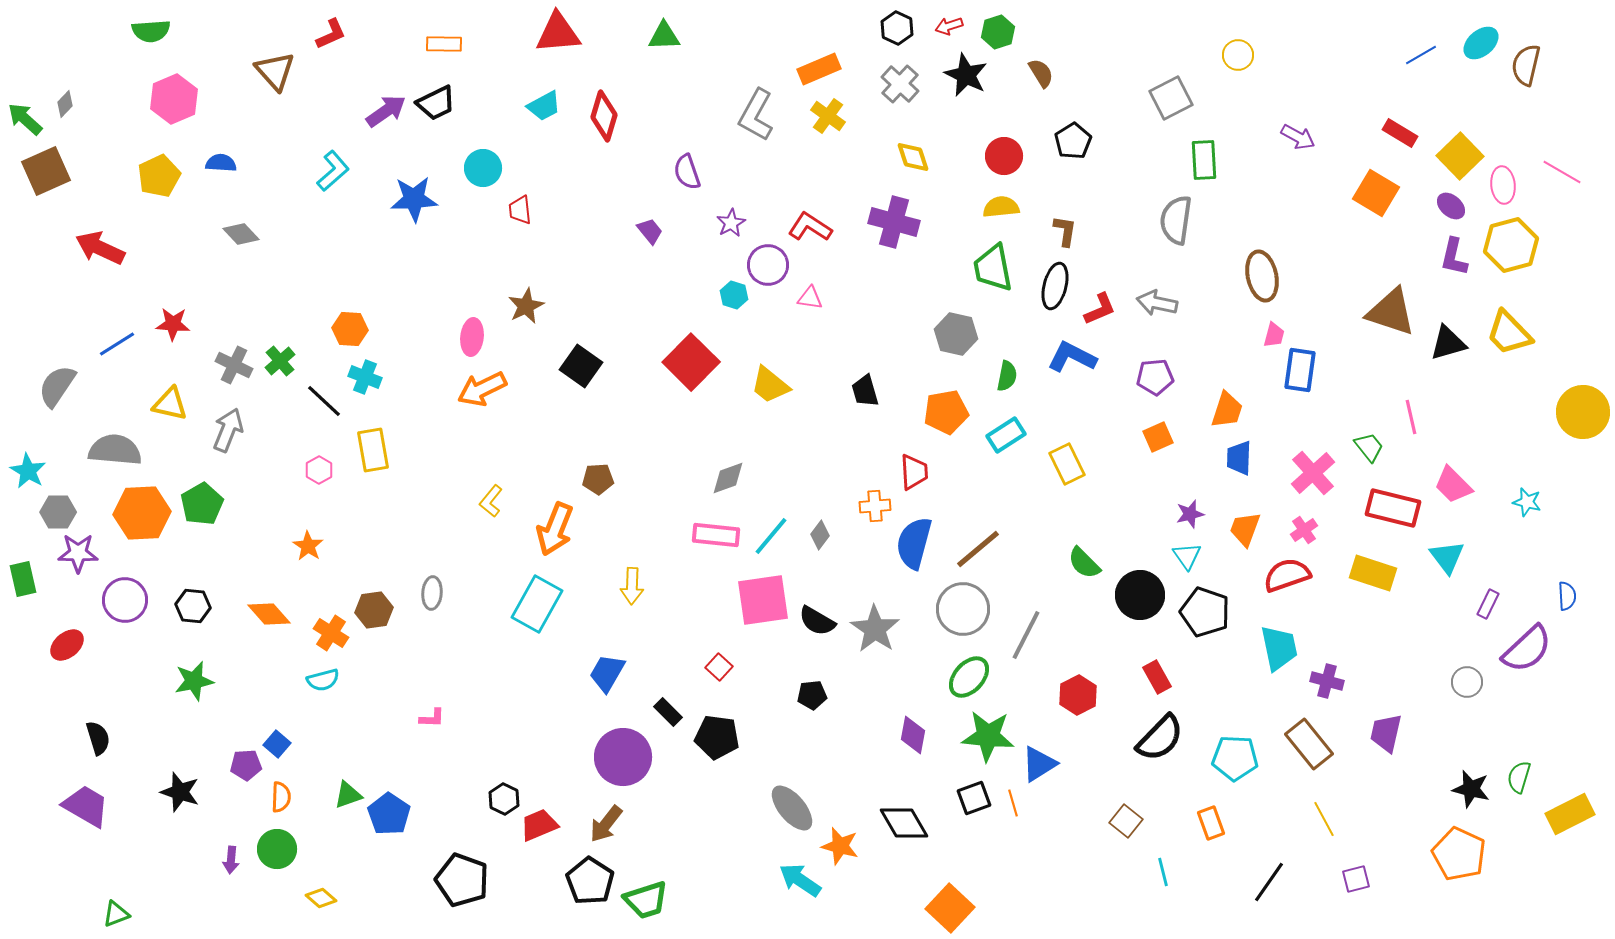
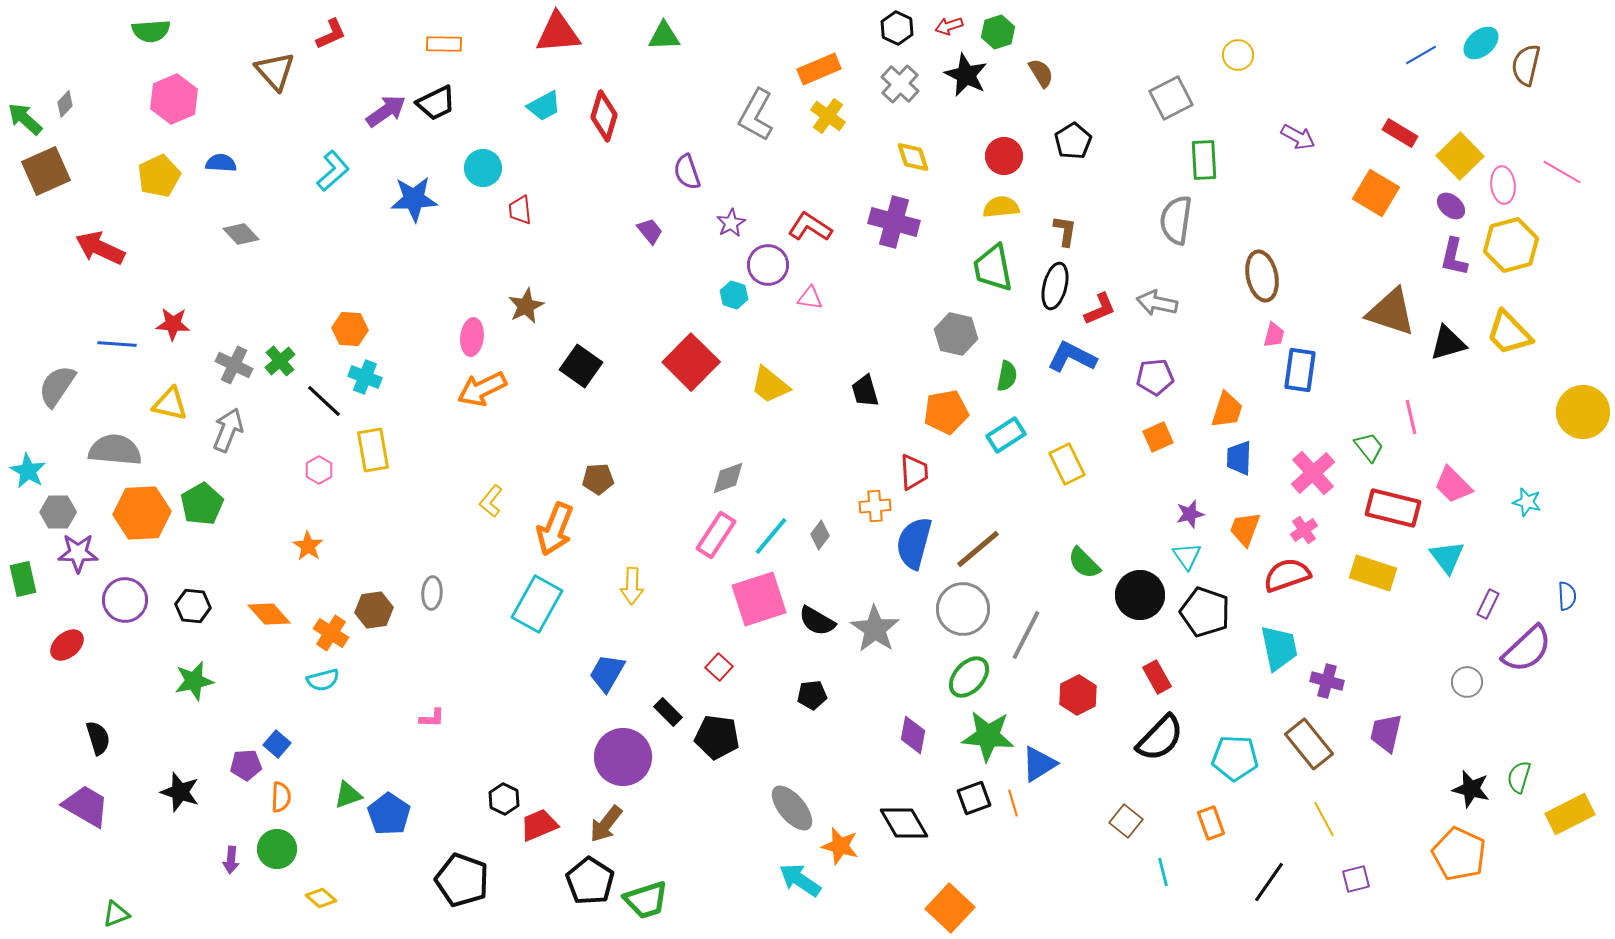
blue line at (117, 344): rotated 36 degrees clockwise
pink rectangle at (716, 535): rotated 63 degrees counterclockwise
pink square at (763, 600): moved 4 px left, 1 px up; rotated 10 degrees counterclockwise
